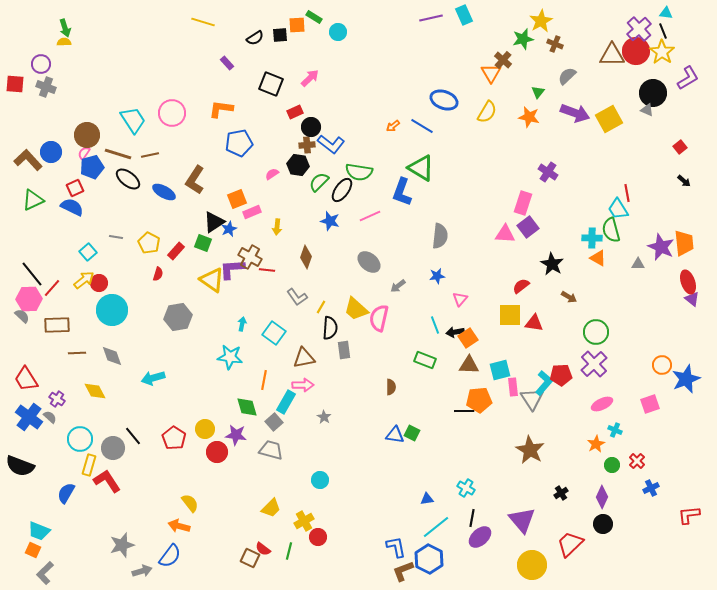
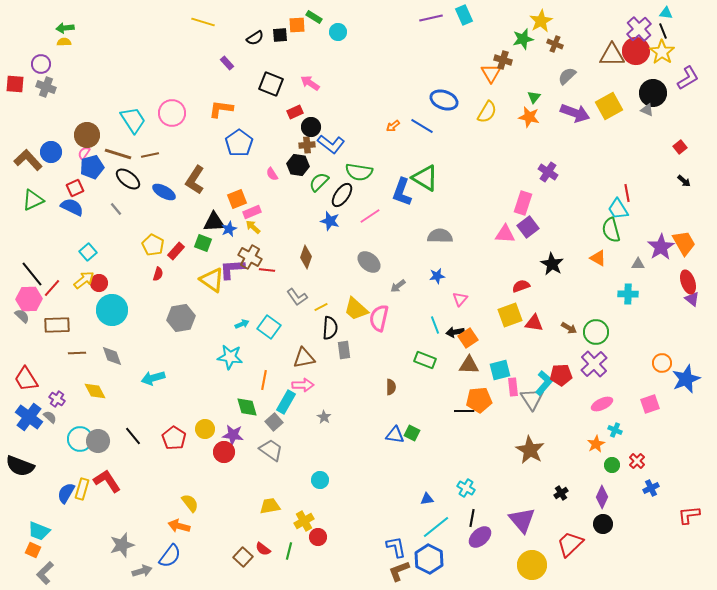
green arrow at (65, 28): rotated 102 degrees clockwise
brown cross at (503, 60): rotated 24 degrees counterclockwise
pink arrow at (310, 78): moved 5 px down; rotated 102 degrees counterclockwise
green triangle at (538, 92): moved 4 px left, 5 px down
yellow square at (609, 119): moved 13 px up
blue pentagon at (239, 143): rotated 24 degrees counterclockwise
green triangle at (421, 168): moved 4 px right, 10 px down
pink semicircle at (272, 174): rotated 88 degrees counterclockwise
black ellipse at (342, 190): moved 5 px down
pink line at (370, 216): rotated 10 degrees counterclockwise
black triangle at (214, 222): rotated 30 degrees clockwise
yellow arrow at (277, 227): moved 24 px left; rotated 126 degrees clockwise
gray semicircle at (440, 236): rotated 95 degrees counterclockwise
gray line at (116, 237): moved 28 px up; rotated 40 degrees clockwise
cyan cross at (592, 238): moved 36 px right, 56 px down
yellow pentagon at (149, 243): moved 4 px right, 2 px down
orange trapezoid at (684, 243): rotated 24 degrees counterclockwise
purple star at (661, 247): rotated 16 degrees clockwise
red semicircle at (521, 286): rotated 18 degrees clockwise
brown arrow at (569, 297): moved 31 px down
yellow line at (321, 307): rotated 32 degrees clockwise
yellow square at (510, 315): rotated 20 degrees counterclockwise
gray hexagon at (178, 317): moved 3 px right, 1 px down
cyan arrow at (242, 324): rotated 56 degrees clockwise
cyan square at (274, 333): moved 5 px left, 6 px up
orange circle at (662, 365): moved 2 px up
purple star at (236, 435): moved 3 px left
gray circle at (113, 448): moved 15 px left, 7 px up
gray trapezoid at (271, 450): rotated 20 degrees clockwise
red circle at (217, 452): moved 7 px right
yellow rectangle at (89, 465): moved 7 px left, 24 px down
yellow trapezoid at (271, 508): moved 1 px left, 2 px up; rotated 145 degrees counterclockwise
brown square at (250, 558): moved 7 px left, 1 px up; rotated 18 degrees clockwise
brown L-shape at (403, 571): moved 4 px left
